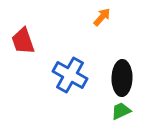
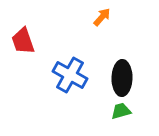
green trapezoid: rotated 10 degrees clockwise
